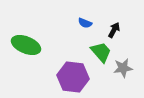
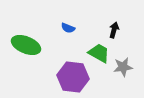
blue semicircle: moved 17 px left, 5 px down
black arrow: rotated 14 degrees counterclockwise
green trapezoid: moved 2 px left, 1 px down; rotated 20 degrees counterclockwise
gray star: moved 1 px up
